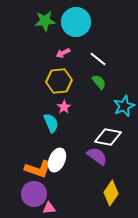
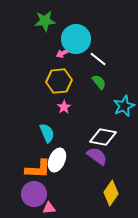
cyan circle: moved 17 px down
cyan semicircle: moved 4 px left, 10 px down
white diamond: moved 5 px left
orange L-shape: rotated 16 degrees counterclockwise
